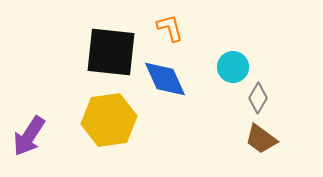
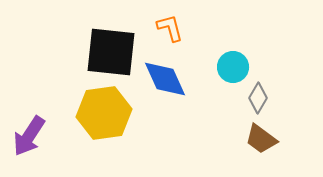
yellow hexagon: moved 5 px left, 7 px up
